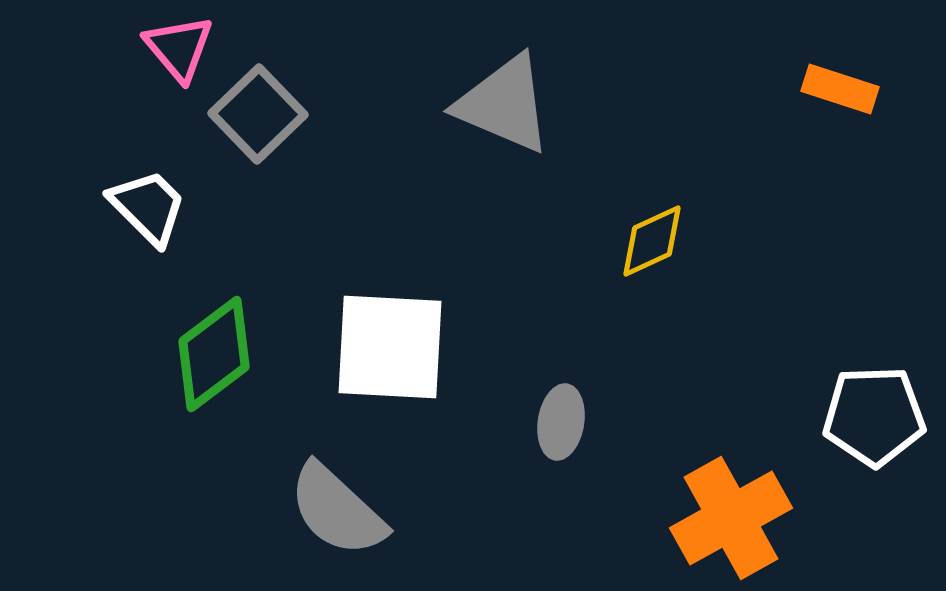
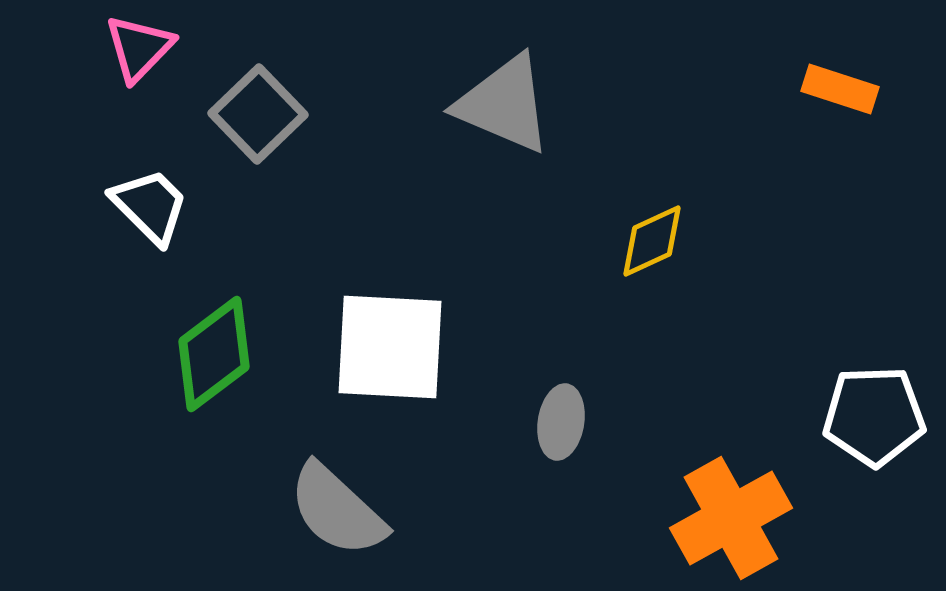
pink triangle: moved 40 px left; rotated 24 degrees clockwise
white trapezoid: moved 2 px right, 1 px up
